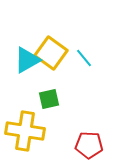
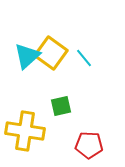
cyan triangle: moved 4 px up; rotated 12 degrees counterclockwise
green square: moved 12 px right, 7 px down
